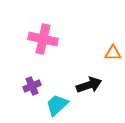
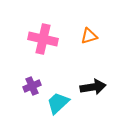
orange triangle: moved 24 px left, 17 px up; rotated 18 degrees counterclockwise
black arrow: moved 4 px right, 2 px down; rotated 10 degrees clockwise
cyan trapezoid: moved 1 px right, 2 px up
